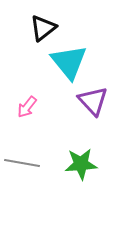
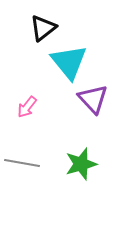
purple triangle: moved 2 px up
green star: rotated 12 degrees counterclockwise
